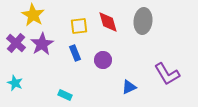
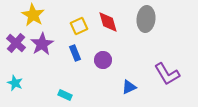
gray ellipse: moved 3 px right, 2 px up
yellow square: rotated 18 degrees counterclockwise
